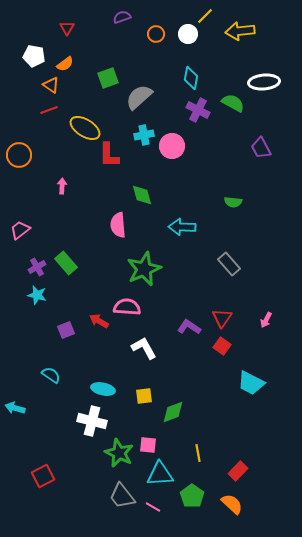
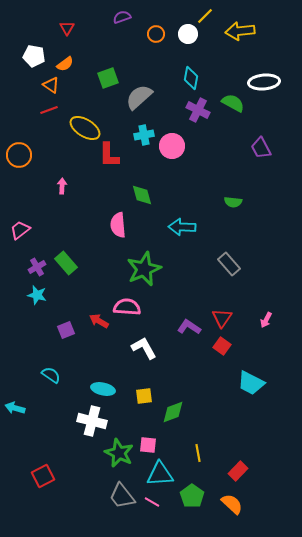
pink line at (153, 507): moved 1 px left, 5 px up
